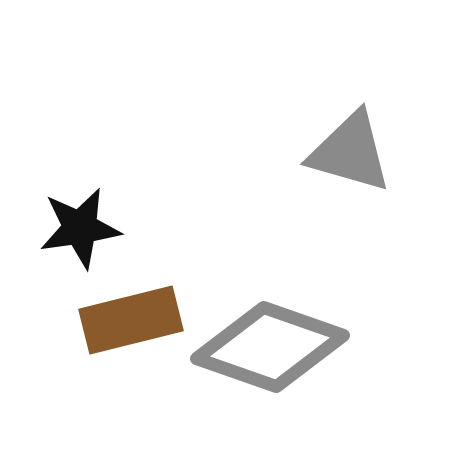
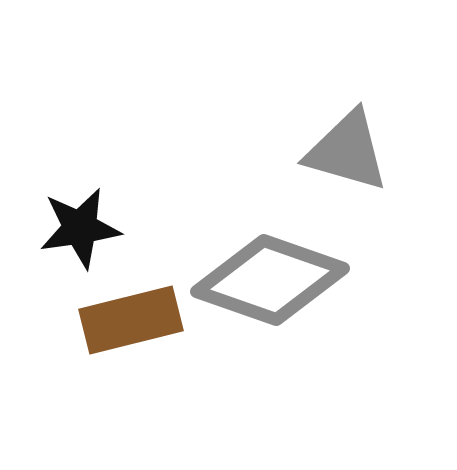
gray triangle: moved 3 px left, 1 px up
gray diamond: moved 67 px up
